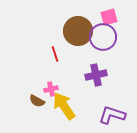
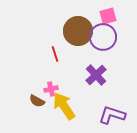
pink square: moved 1 px left, 1 px up
purple cross: rotated 30 degrees counterclockwise
